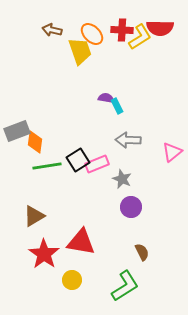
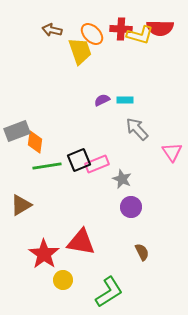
red cross: moved 1 px left, 1 px up
yellow L-shape: moved 2 px up; rotated 48 degrees clockwise
purple semicircle: moved 4 px left, 2 px down; rotated 35 degrees counterclockwise
cyan rectangle: moved 8 px right, 6 px up; rotated 63 degrees counterclockwise
gray arrow: moved 9 px right, 11 px up; rotated 45 degrees clockwise
pink triangle: rotated 25 degrees counterclockwise
black square: moved 1 px right; rotated 10 degrees clockwise
brown triangle: moved 13 px left, 11 px up
yellow circle: moved 9 px left
green L-shape: moved 16 px left, 6 px down
